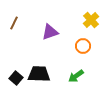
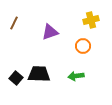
yellow cross: rotated 28 degrees clockwise
green arrow: rotated 28 degrees clockwise
